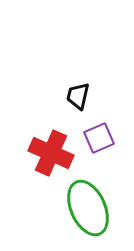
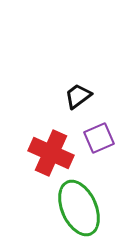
black trapezoid: rotated 40 degrees clockwise
green ellipse: moved 9 px left
